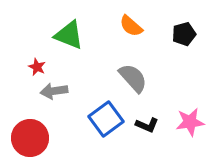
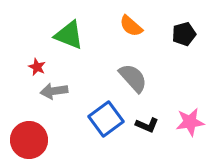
red circle: moved 1 px left, 2 px down
